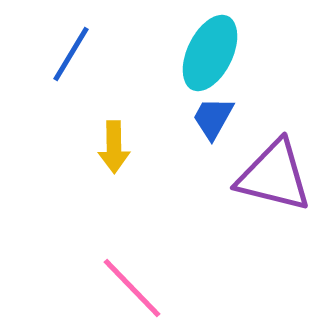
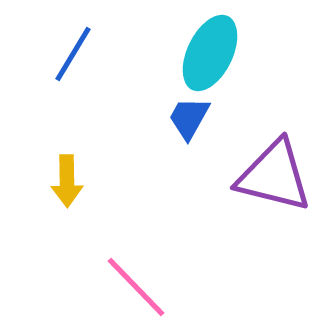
blue line: moved 2 px right
blue trapezoid: moved 24 px left
yellow arrow: moved 47 px left, 34 px down
pink line: moved 4 px right, 1 px up
